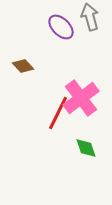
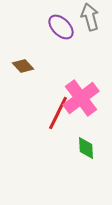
green diamond: rotated 15 degrees clockwise
